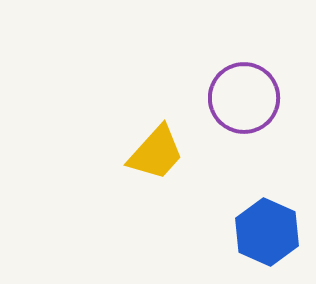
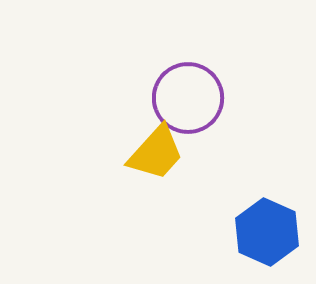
purple circle: moved 56 px left
